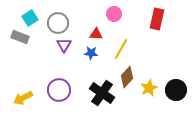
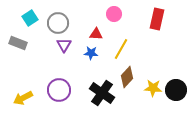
gray rectangle: moved 2 px left, 6 px down
yellow star: moved 4 px right; rotated 30 degrees clockwise
